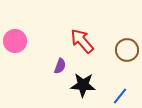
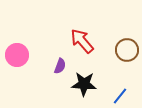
pink circle: moved 2 px right, 14 px down
black star: moved 1 px right, 1 px up
